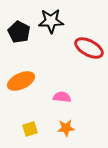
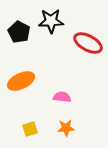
red ellipse: moved 1 px left, 5 px up
